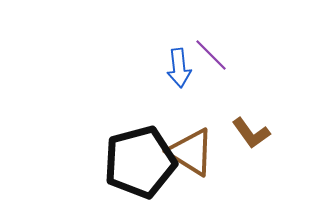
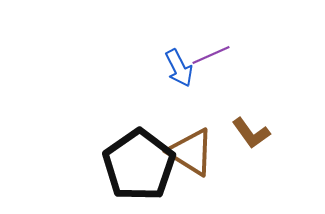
purple line: rotated 69 degrees counterclockwise
blue arrow: rotated 21 degrees counterclockwise
black pentagon: moved 1 px left, 3 px down; rotated 20 degrees counterclockwise
